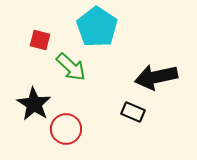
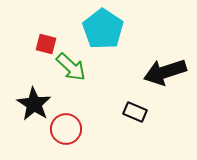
cyan pentagon: moved 6 px right, 2 px down
red square: moved 6 px right, 4 px down
black arrow: moved 9 px right, 5 px up; rotated 6 degrees counterclockwise
black rectangle: moved 2 px right
